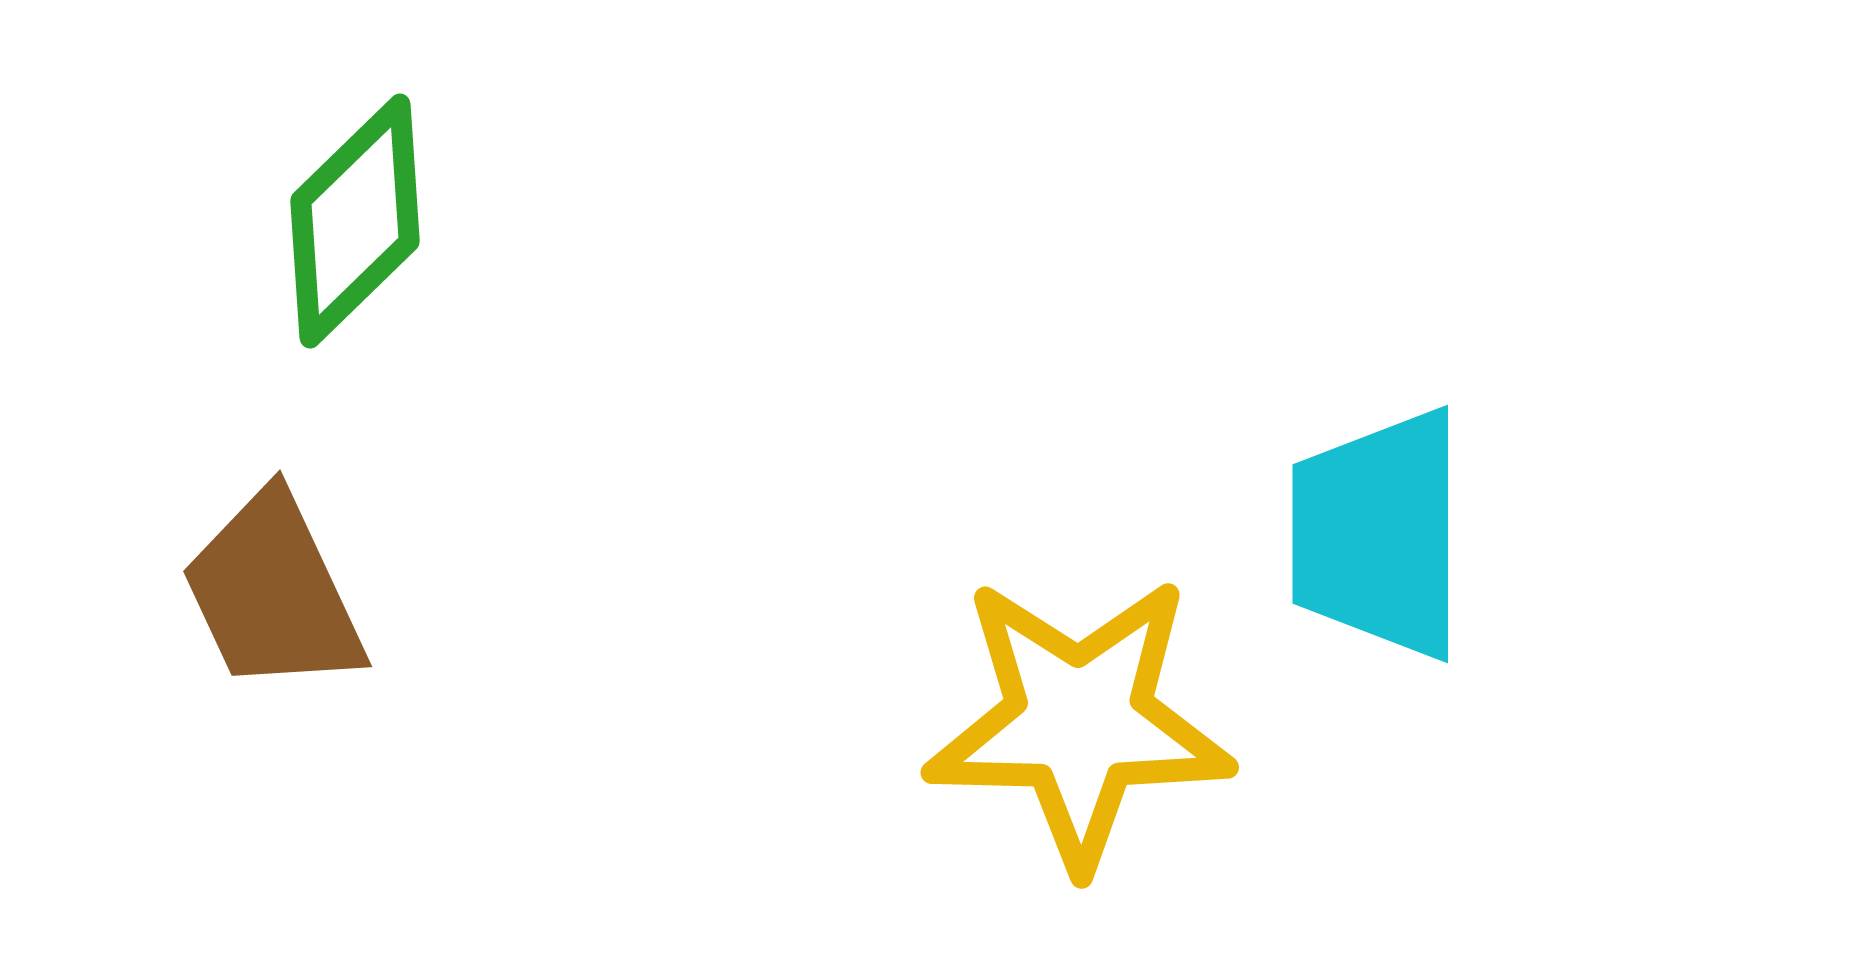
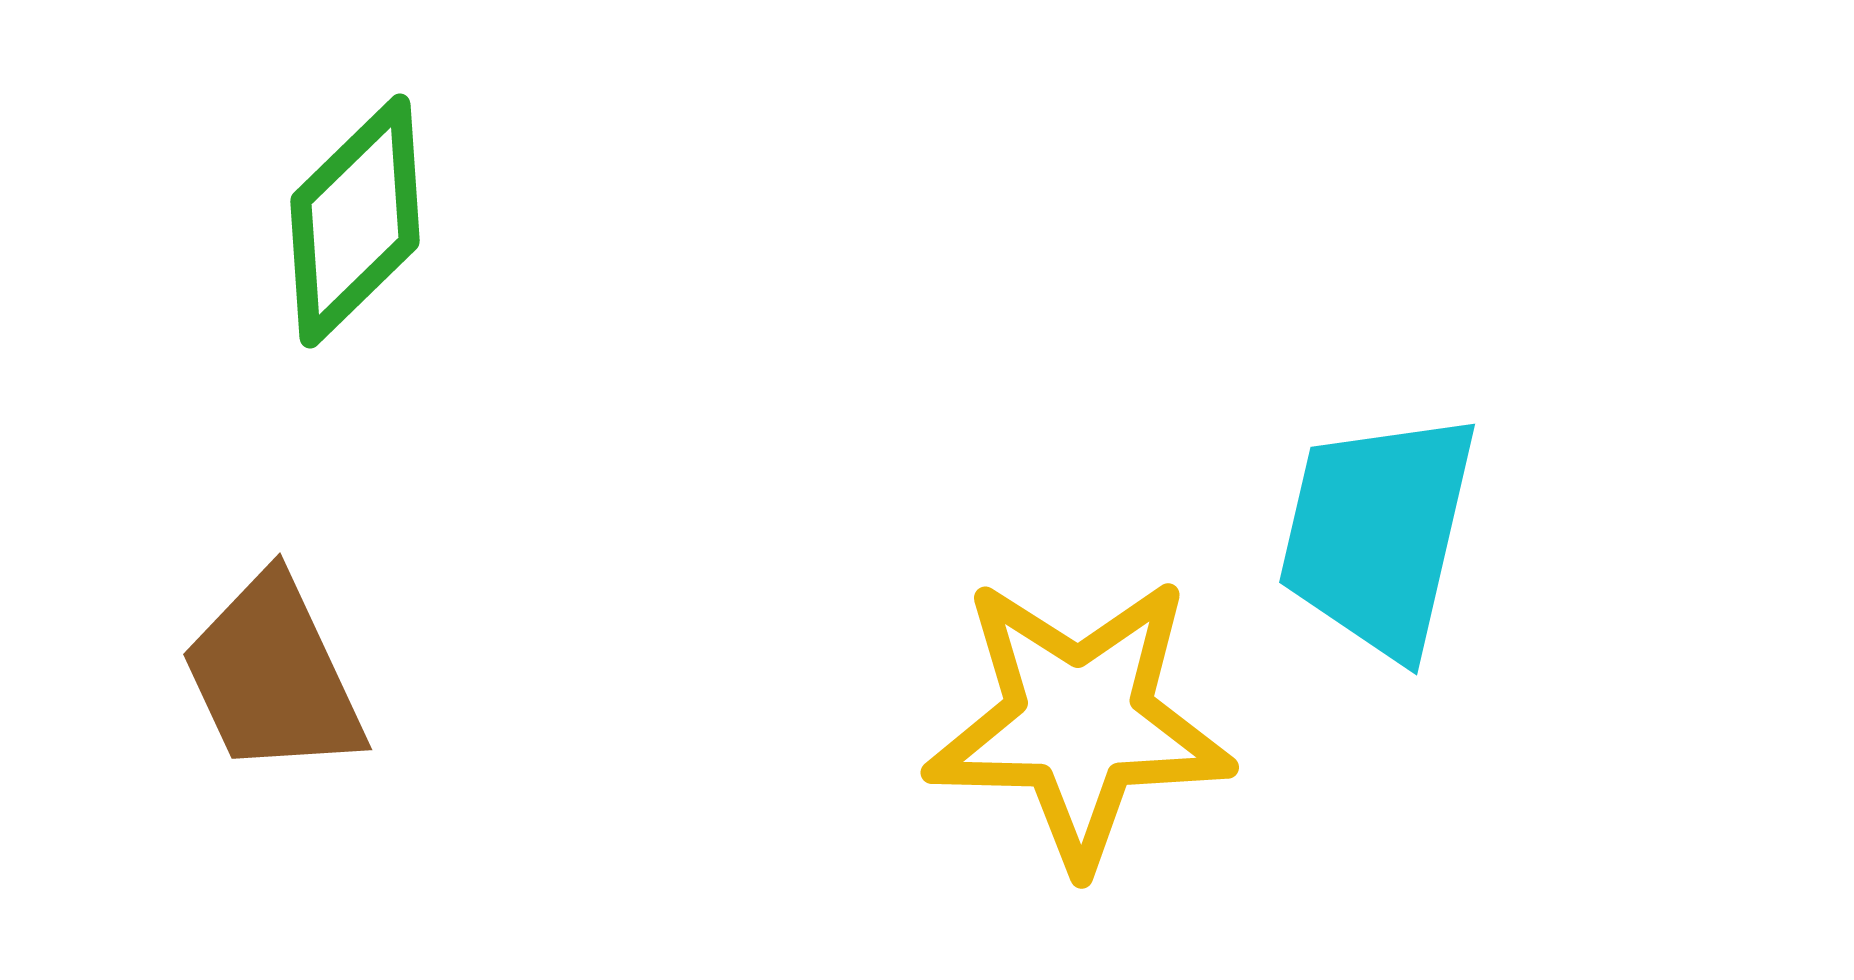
cyan trapezoid: rotated 13 degrees clockwise
brown trapezoid: moved 83 px down
